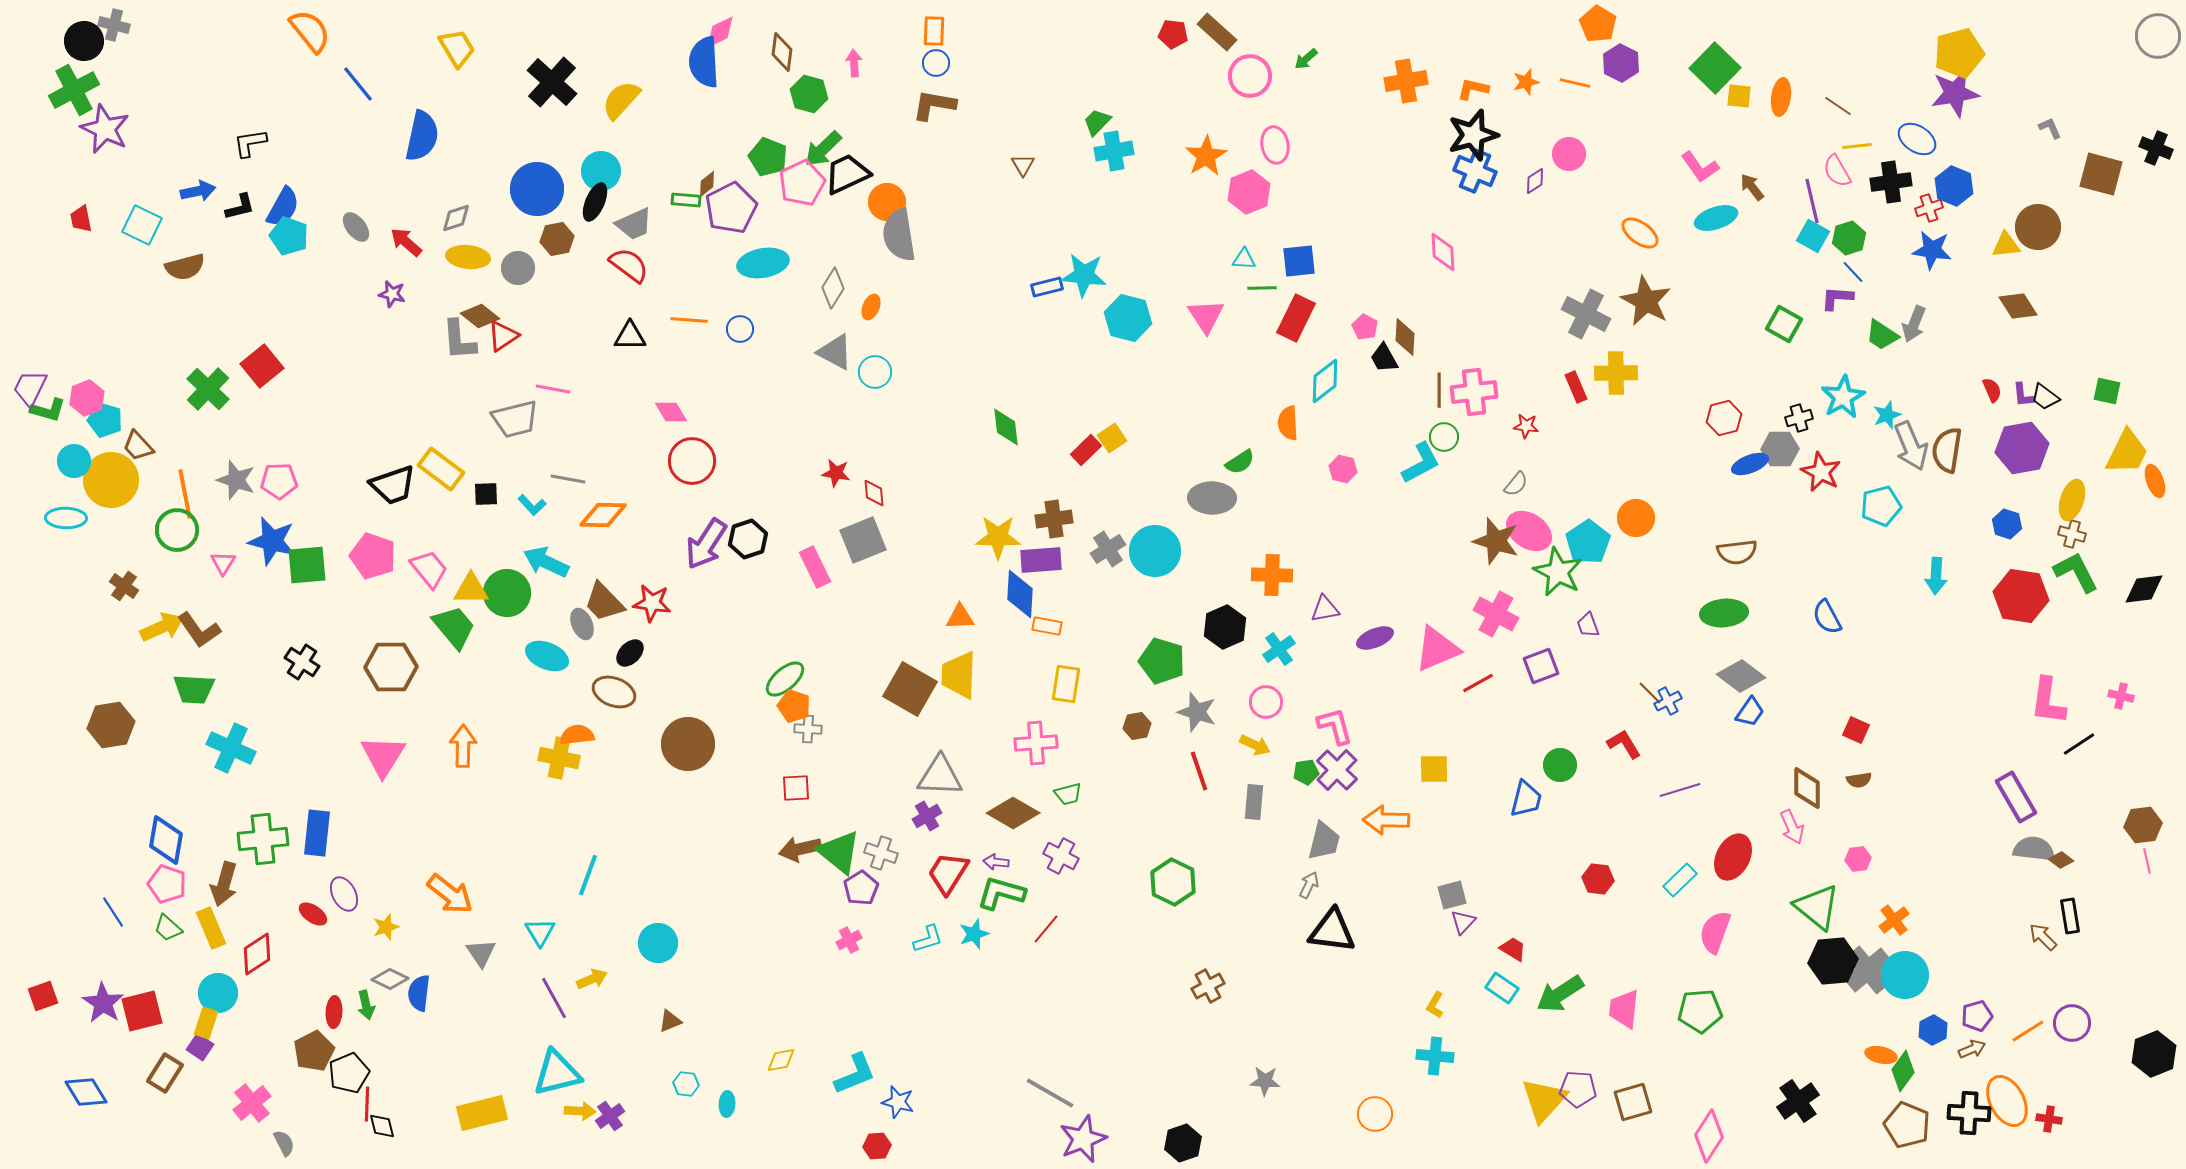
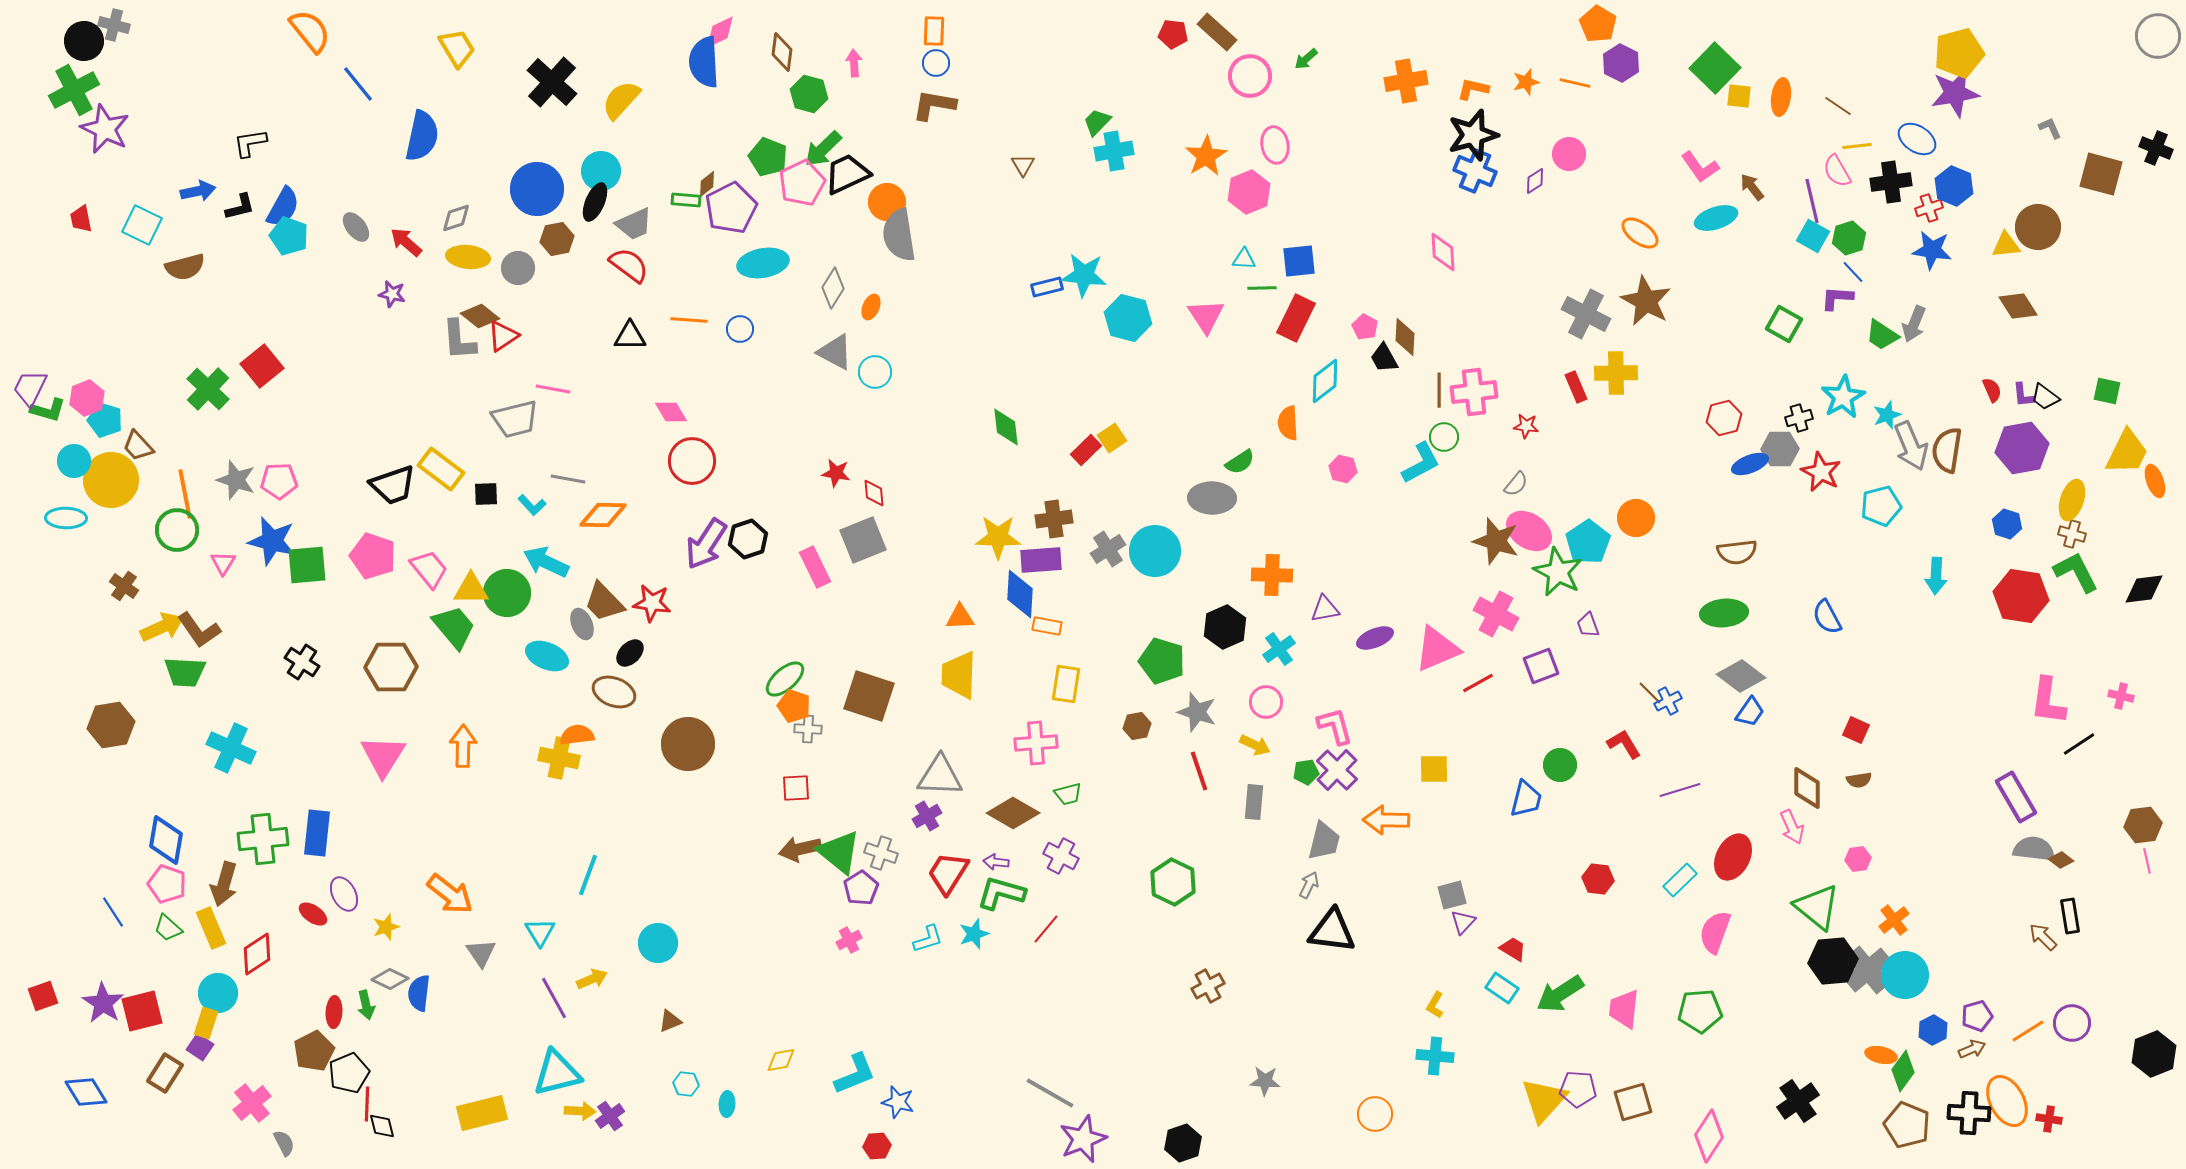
green trapezoid at (194, 689): moved 9 px left, 17 px up
brown square at (910, 689): moved 41 px left, 7 px down; rotated 12 degrees counterclockwise
